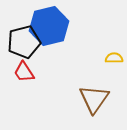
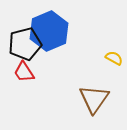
blue hexagon: moved 5 px down; rotated 9 degrees counterclockwise
black pentagon: moved 1 px right, 2 px down
yellow semicircle: rotated 30 degrees clockwise
